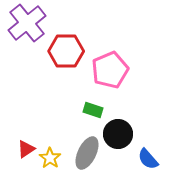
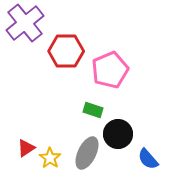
purple cross: moved 2 px left
red triangle: moved 1 px up
